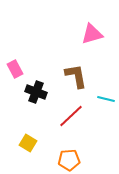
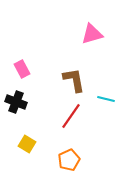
pink rectangle: moved 7 px right
brown L-shape: moved 2 px left, 4 px down
black cross: moved 20 px left, 10 px down
red line: rotated 12 degrees counterclockwise
yellow square: moved 1 px left, 1 px down
orange pentagon: rotated 20 degrees counterclockwise
